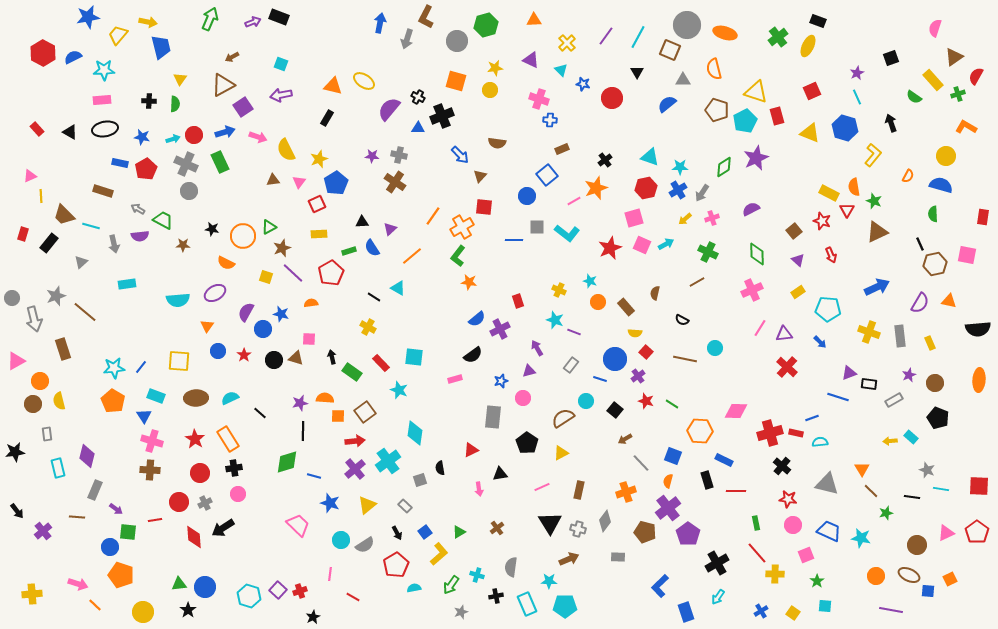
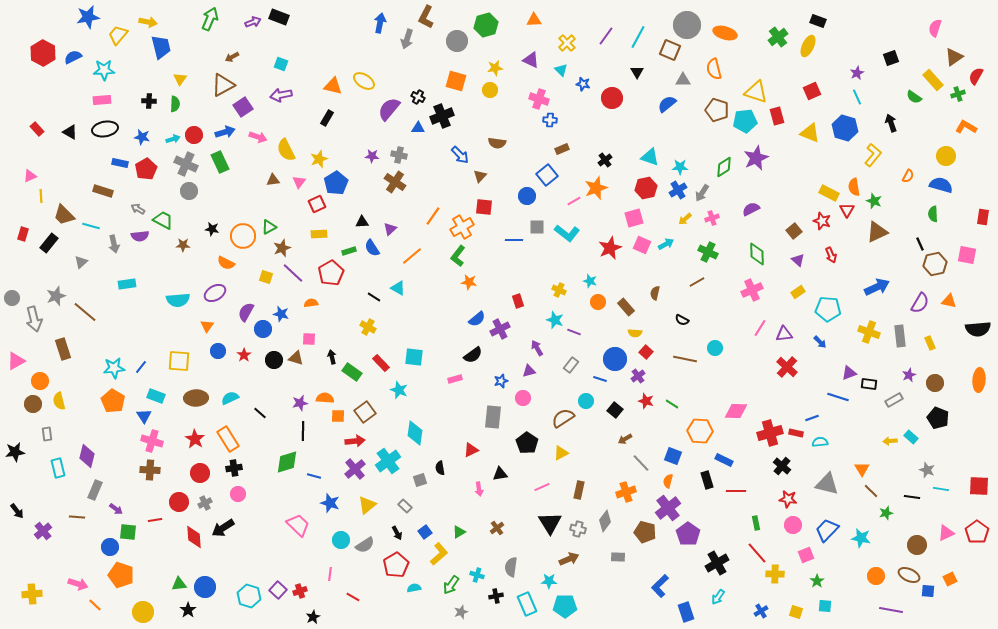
cyan pentagon at (745, 121): rotated 20 degrees clockwise
blue trapezoid at (829, 531): moved 2 px left, 1 px up; rotated 70 degrees counterclockwise
yellow square at (793, 613): moved 3 px right, 1 px up; rotated 16 degrees counterclockwise
